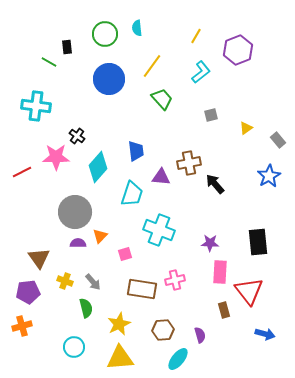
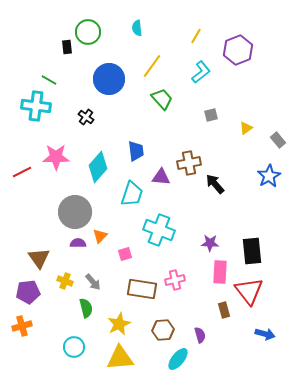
green circle at (105, 34): moved 17 px left, 2 px up
green line at (49, 62): moved 18 px down
black cross at (77, 136): moved 9 px right, 19 px up
black rectangle at (258, 242): moved 6 px left, 9 px down
